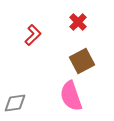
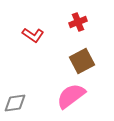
red cross: rotated 24 degrees clockwise
red L-shape: rotated 80 degrees clockwise
pink semicircle: rotated 72 degrees clockwise
